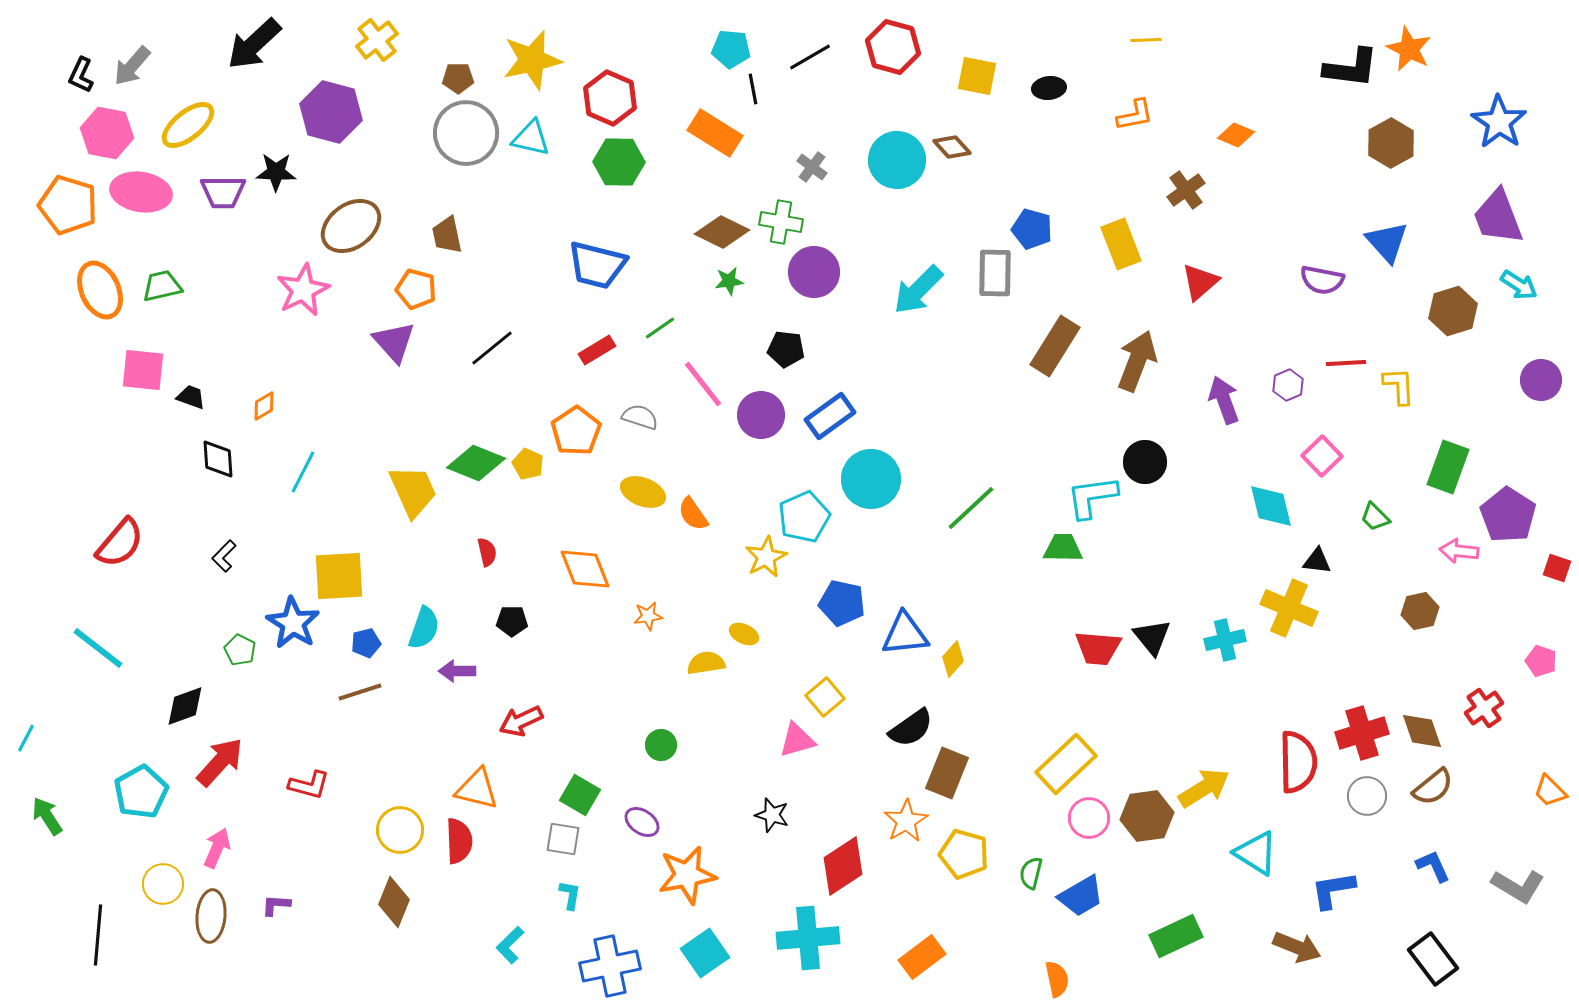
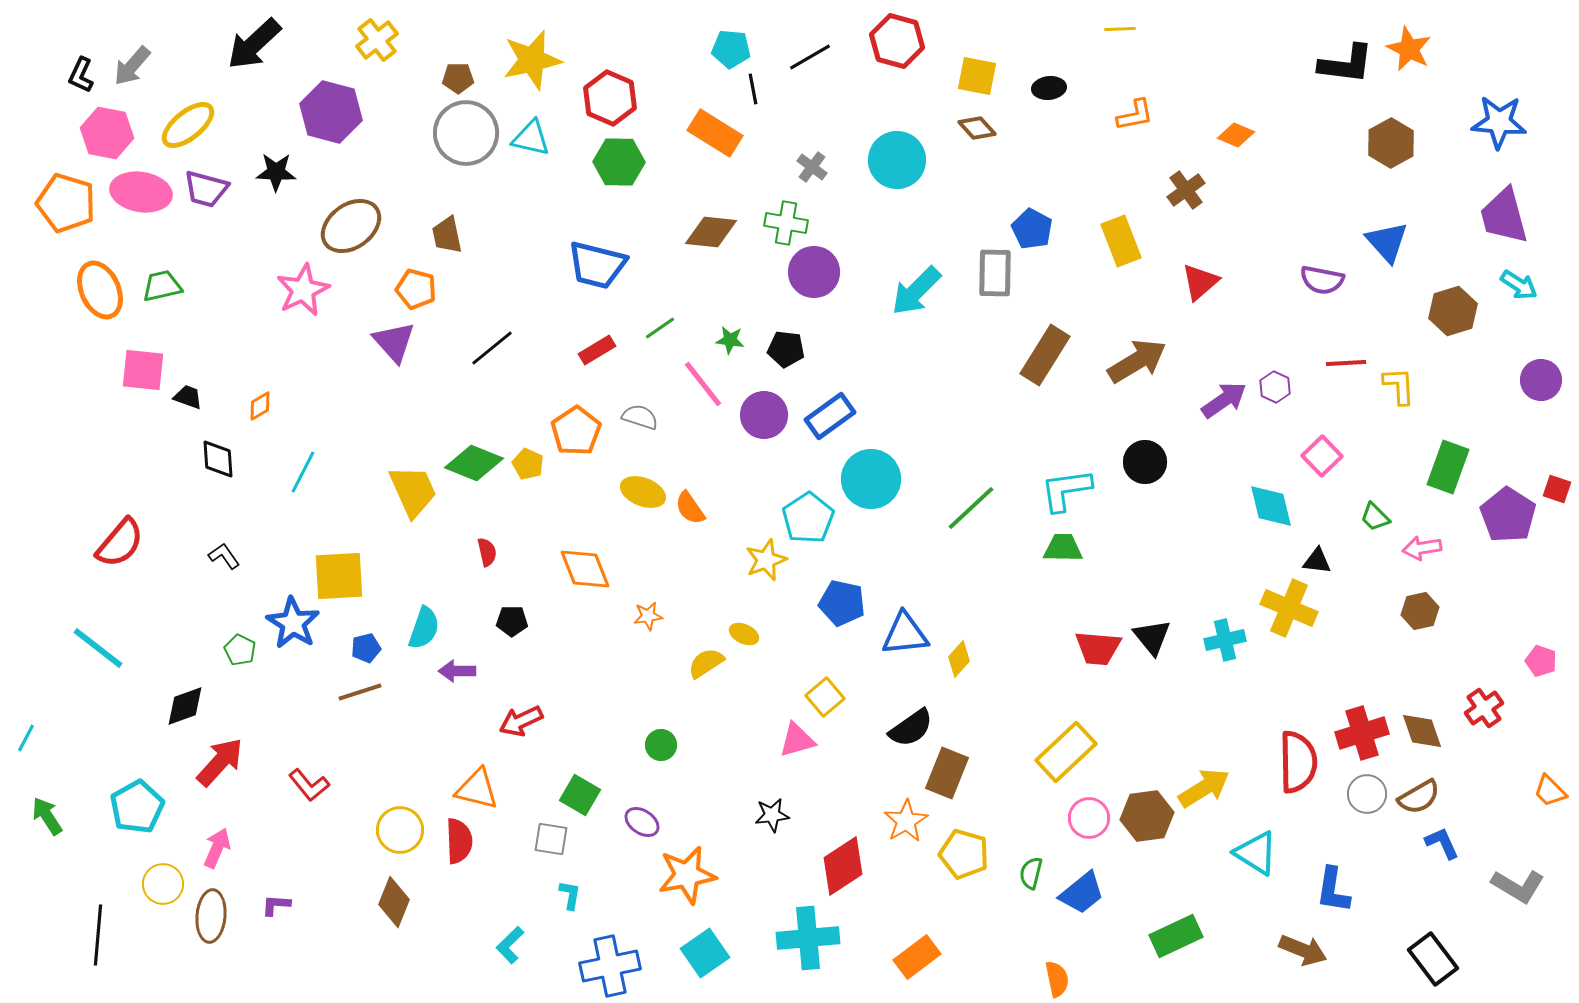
yellow line at (1146, 40): moved 26 px left, 11 px up
red hexagon at (893, 47): moved 4 px right, 6 px up
black L-shape at (1351, 68): moved 5 px left, 4 px up
blue star at (1499, 122): rotated 30 degrees counterclockwise
brown diamond at (952, 147): moved 25 px right, 19 px up
purple trapezoid at (223, 192): moved 17 px left, 3 px up; rotated 15 degrees clockwise
orange pentagon at (68, 205): moved 2 px left, 2 px up
purple trapezoid at (1498, 217): moved 6 px right, 1 px up; rotated 6 degrees clockwise
green cross at (781, 222): moved 5 px right, 1 px down
blue pentagon at (1032, 229): rotated 12 degrees clockwise
brown diamond at (722, 232): moved 11 px left; rotated 20 degrees counterclockwise
yellow rectangle at (1121, 244): moved 3 px up
green star at (729, 281): moved 1 px right, 59 px down; rotated 16 degrees clockwise
cyan arrow at (918, 290): moved 2 px left, 1 px down
brown rectangle at (1055, 346): moved 10 px left, 9 px down
brown arrow at (1137, 361): rotated 38 degrees clockwise
purple hexagon at (1288, 385): moved 13 px left, 2 px down; rotated 12 degrees counterclockwise
black trapezoid at (191, 397): moved 3 px left
purple arrow at (1224, 400): rotated 75 degrees clockwise
orange diamond at (264, 406): moved 4 px left
purple circle at (761, 415): moved 3 px right
green diamond at (476, 463): moved 2 px left
cyan L-shape at (1092, 497): moved 26 px left, 7 px up
orange semicircle at (693, 514): moved 3 px left, 6 px up
cyan pentagon at (804, 517): moved 4 px right, 1 px down; rotated 9 degrees counterclockwise
pink arrow at (1459, 551): moved 37 px left, 3 px up; rotated 15 degrees counterclockwise
black L-shape at (224, 556): rotated 100 degrees clockwise
yellow star at (766, 557): moved 3 px down; rotated 6 degrees clockwise
red square at (1557, 568): moved 79 px up
blue pentagon at (366, 643): moved 5 px down
yellow diamond at (953, 659): moved 6 px right
yellow semicircle at (706, 663): rotated 24 degrees counterclockwise
yellow rectangle at (1066, 764): moved 12 px up
red L-shape at (309, 785): rotated 36 degrees clockwise
brown semicircle at (1433, 787): moved 14 px left, 10 px down; rotated 9 degrees clockwise
cyan pentagon at (141, 792): moved 4 px left, 15 px down
gray circle at (1367, 796): moved 2 px up
black star at (772, 815): rotated 24 degrees counterclockwise
gray square at (563, 839): moved 12 px left
blue L-shape at (1433, 866): moved 9 px right, 23 px up
blue L-shape at (1333, 890): rotated 72 degrees counterclockwise
blue trapezoid at (1081, 896): moved 1 px right, 3 px up; rotated 9 degrees counterclockwise
brown arrow at (1297, 947): moved 6 px right, 3 px down
orange rectangle at (922, 957): moved 5 px left
